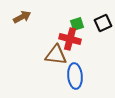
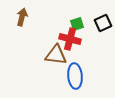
brown arrow: rotated 48 degrees counterclockwise
